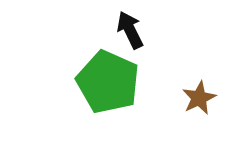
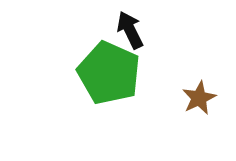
green pentagon: moved 1 px right, 9 px up
